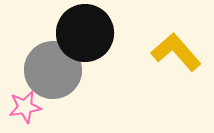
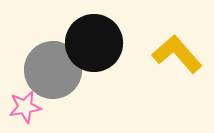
black circle: moved 9 px right, 10 px down
yellow L-shape: moved 1 px right, 2 px down
